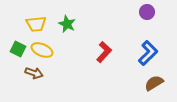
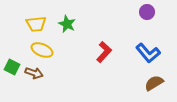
green square: moved 6 px left, 18 px down
blue L-shape: rotated 95 degrees clockwise
